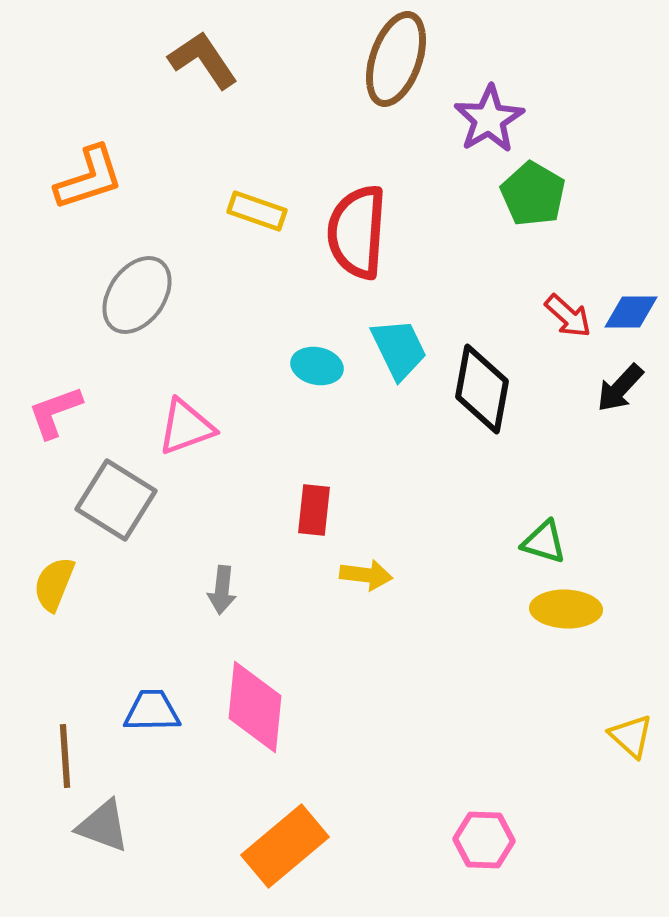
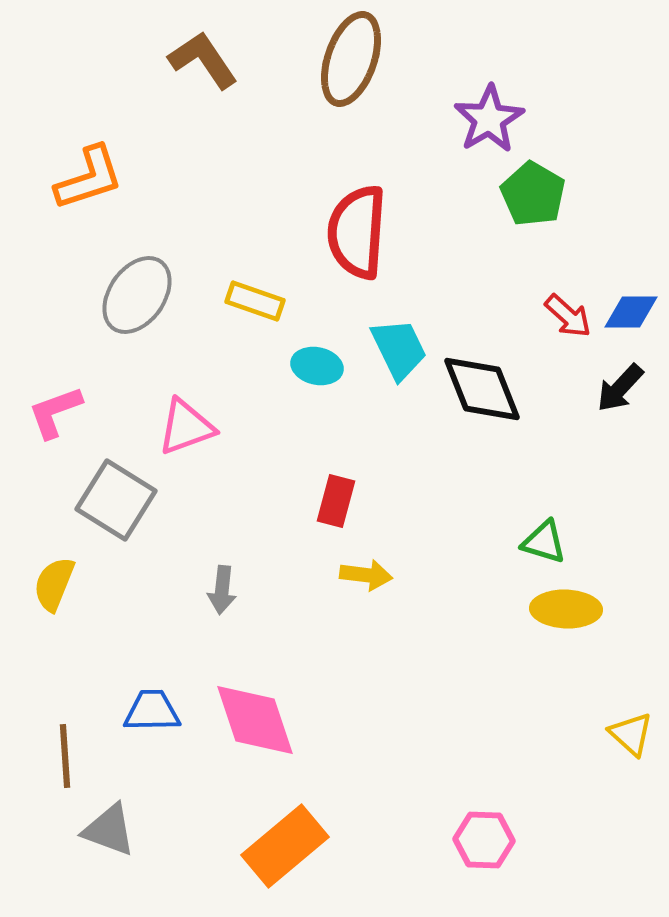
brown ellipse: moved 45 px left
yellow rectangle: moved 2 px left, 90 px down
black diamond: rotated 32 degrees counterclockwise
red rectangle: moved 22 px right, 9 px up; rotated 9 degrees clockwise
pink diamond: moved 13 px down; rotated 24 degrees counterclockwise
yellow triangle: moved 2 px up
gray triangle: moved 6 px right, 4 px down
